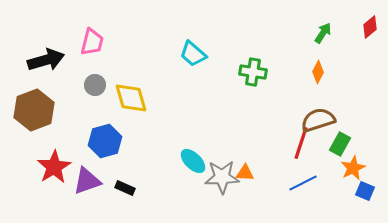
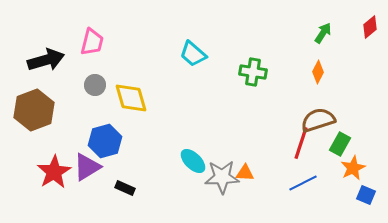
red star: moved 5 px down
purple triangle: moved 14 px up; rotated 12 degrees counterclockwise
blue square: moved 1 px right, 4 px down
